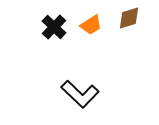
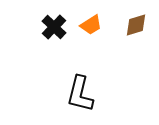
brown diamond: moved 7 px right, 7 px down
black L-shape: rotated 60 degrees clockwise
